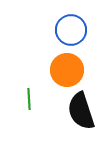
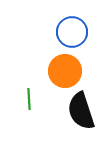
blue circle: moved 1 px right, 2 px down
orange circle: moved 2 px left, 1 px down
